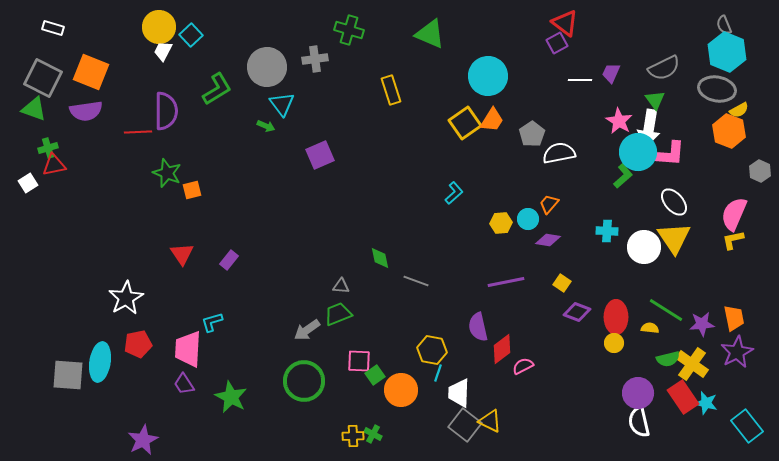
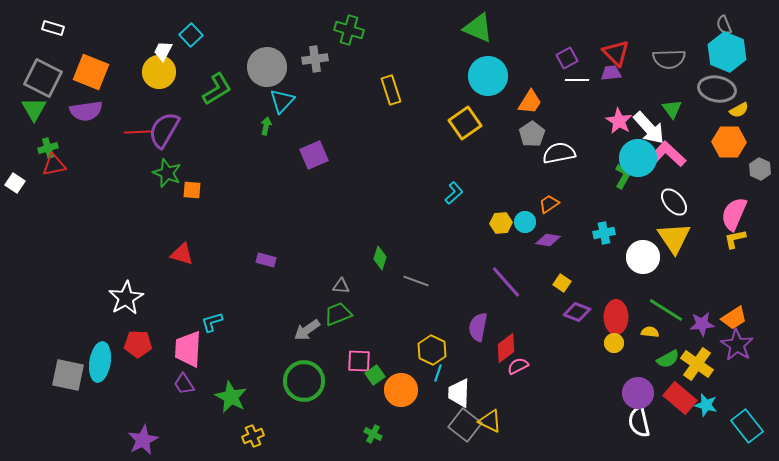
red triangle at (565, 23): moved 51 px right, 30 px down; rotated 8 degrees clockwise
yellow circle at (159, 27): moved 45 px down
green triangle at (430, 34): moved 48 px right, 6 px up
purple square at (557, 43): moved 10 px right, 15 px down
gray semicircle at (664, 68): moved 5 px right, 9 px up; rotated 24 degrees clockwise
purple trapezoid at (611, 73): rotated 60 degrees clockwise
white line at (580, 80): moved 3 px left
green triangle at (655, 100): moved 17 px right, 9 px down
cyan triangle at (282, 104): moved 3 px up; rotated 20 degrees clockwise
green triangle at (34, 109): rotated 40 degrees clockwise
purple semicircle at (166, 111): moved 2 px left, 19 px down; rotated 150 degrees counterclockwise
orange trapezoid at (492, 120): moved 38 px right, 18 px up
green arrow at (266, 126): rotated 102 degrees counterclockwise
white arrow at (649, 128): rotated 51 degrees counterclockwise
orange hexagon at (729, 131): moved 11 px down; rotated 20 degrees counterclockwise
cyan circle at (638, 152): moved 6 px down
pink L-shape at (668, 154): rotated 141 degrees counterclockwise
purple square at (320, 155): moved 6 px left
gray hexagon at (760, 171): moved 2 px up
green L-shape at (623, 176): rotated 20 degrees counterclockwise
white square at (28, 183): moved 13 px left; rotated 24 degrees counterclockwise
orange square at (192, 190): rotated 18 degrees clockwise
orange trapezoid at (549, 204): rotated 15 degrees clockwise
cyan circle at (528, 219): moved 3 px left, 3 px down
cyan cross at (607, 231): moved 3 px left, 2 px down; rotated 15 degrees counterclockwise
yellow L-shape at (733, 240): moved 2 px right, 1 px up
white circle at (644, 247): moved 1 px left, 10 px down
red triangle at (182, 254): rotated 40 degrees counterclockwise
green diamond at (380, 258): rotated 30 degrees clockwise
purple rectangle at (229, 260): moved 37 px right; rotated 66 degrees clockwise
purple line at (506, 282): rotated 60 degrees clockwise
orange trapezoid at (734, 318): rotated 68 degrees clockwise
purple semicircle at (478, 327): rotated 24 degrees clockwise
yellow semicircle at (650, 328): moved 4 px down
red pentagon at (138, 344): rotated 12 degrees clockwise
red diamond at (502, 349): moved 4 px right, 1 px up
yellow hexagon at (432, 350): rotated 16 degrees clockwise
purple star at (737, 352): moved 7 px up; rotated 12 degrees counterclockwise
green semicircle at (668, 359): rotated 15 degrees counterclockwise
yellow cross at (692, 364): moved 5 px right
pink semicircle at (523, 366): moved 5 px left
gray square at (68, 375): rotated 8 degrees clockwise
red rectangle at (683, 397): moved 3 px left, 1 px down; rotated 16 degrees counterclockwise
cyan star at (706, 403): moved 2 px down
yellow cross at (353, 436): moved 100 px left; rotated 20 degrees counterclockwise
